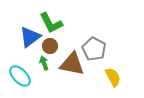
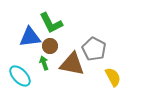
blue triangle: rotated 30 degrees clockwise
